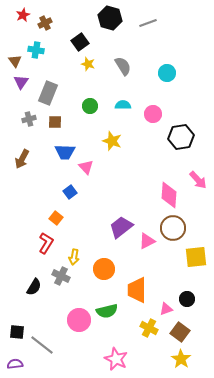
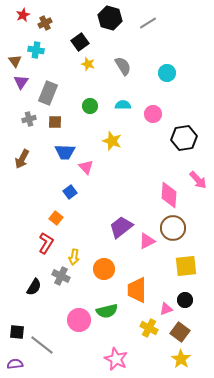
gray line at (148, 23): rotated 12 degrees counterclockwise
black hexagon at (181, 137): moved 3 px right, 1 px down
yellow square at (196, 257): moved 10 px left, 9 px down
black circle at (187, 299): moved 2 px left, 1 px down
